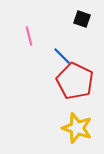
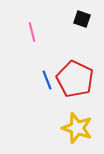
pink line: moved 3 px right, 4 px up
blue line: moved 15 px left, 24 px down; rotated 24 degrees clockwise
red pentagon: moved 2 px up
